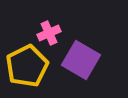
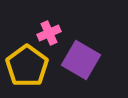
yellow pentagon: rotated 9 degrees counterclockwise
